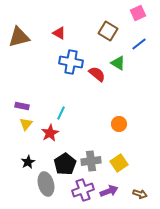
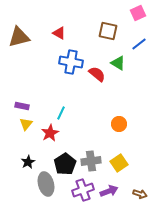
brown square: rotated 18 degrees counterclockwise
